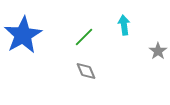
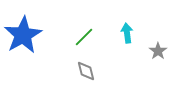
cyan arrow: moved 3 px right, 8 px down
gray diamond: rotated 10 degrees clockwise
